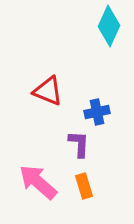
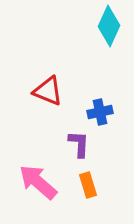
blue cross: moved 3 px right
orange rectangle: moved 4 px right, 1 px up
